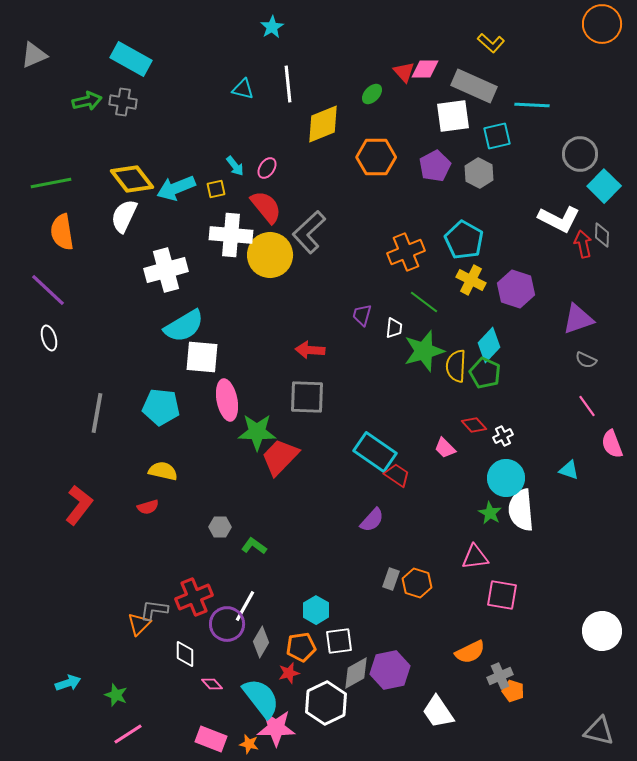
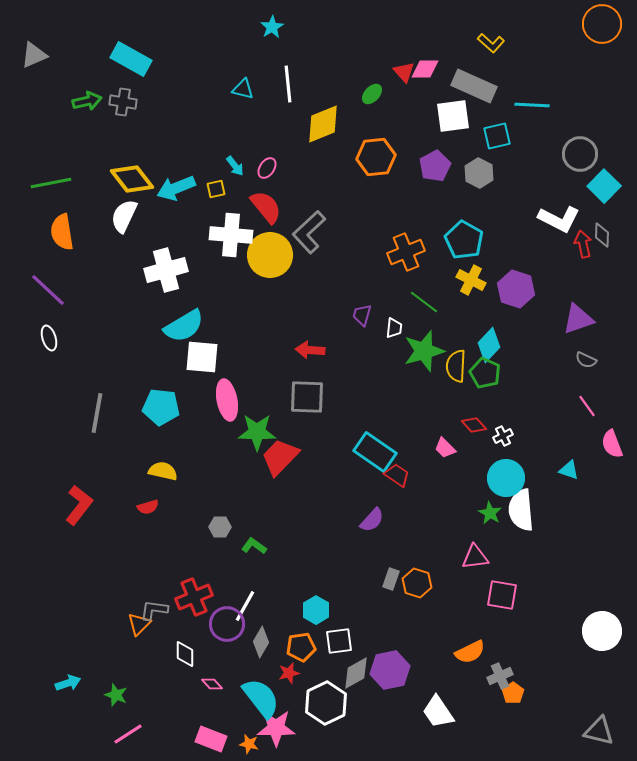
orange hexagon at (376, 157): rotated 6 degrees counterclockwise
orange pentagon at (513, 691): moved 2 px down; rotated 20 degrees clockwise
